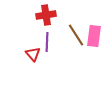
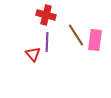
red cross: rotated 24 degrees clockwise
pink rectangle: moved 1 px right, 4 px down
